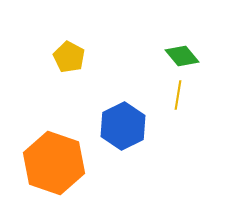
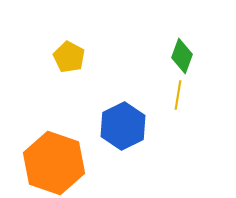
green diamond: rotated 60 degrees clockwise
